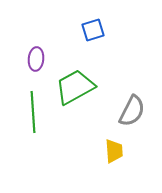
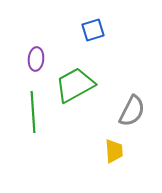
green trapezoid: moved 2 px up
